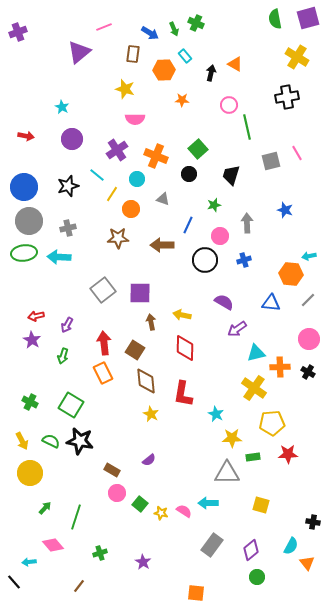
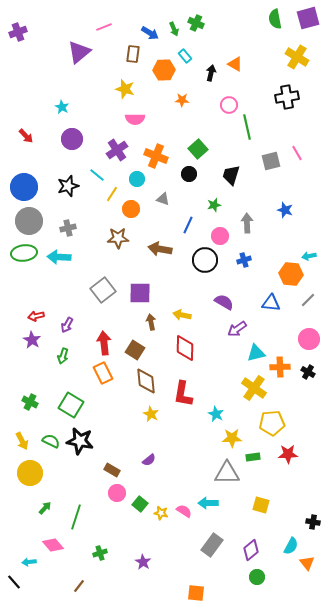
red arrow at (26, 136): rotated 35 degrees clockwise
brown arrow at (162, 245): moved 2 px left, 4 px down; rotated 10 degrees clockwise
